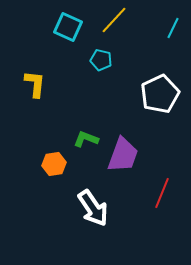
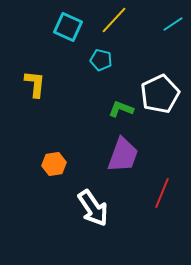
cyan line: moved 4 px up; rotated 30 degrees clockwise
green L-shape: moved 35 px right, 30 px up
